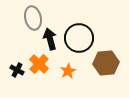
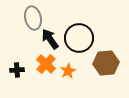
black arrow: rotated 20 degrees counterclockwise
orange cross: moved 7 px right
black cross: rotated 32 degrees counterclockwise
